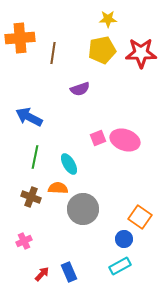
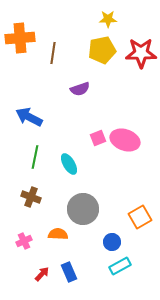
orange semicircle: moved 46 px down
orange square: rotated 25 degrees clockwise
blue circle: moved 12 px left, 3 px down
